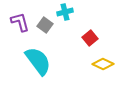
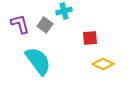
cyan cross: moved 1 px left, 1 px up
purple L-shape: moved 2 px down
red square: rotated 35 degrees clockwise
